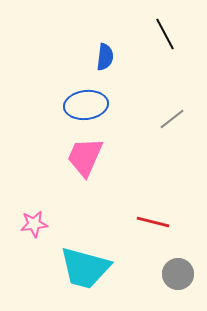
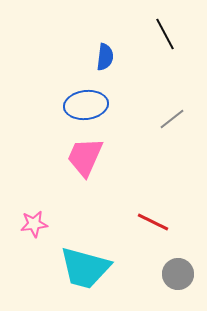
red line: rotated 12 degrees clockwise
